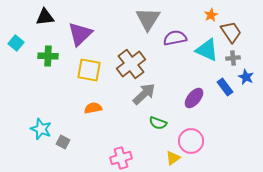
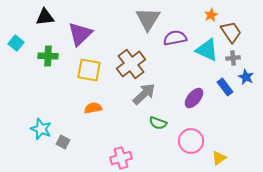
yellow triangle: moved 46 px right
